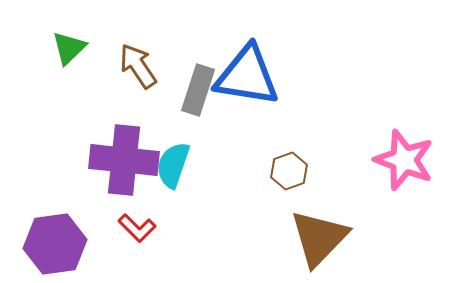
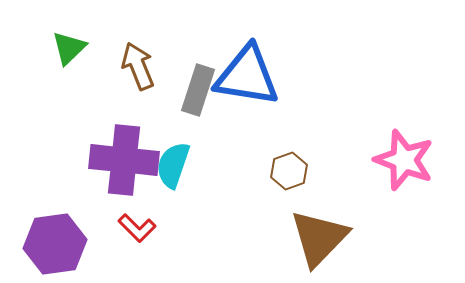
brown arrow: rotated 12 degrees clockwise
